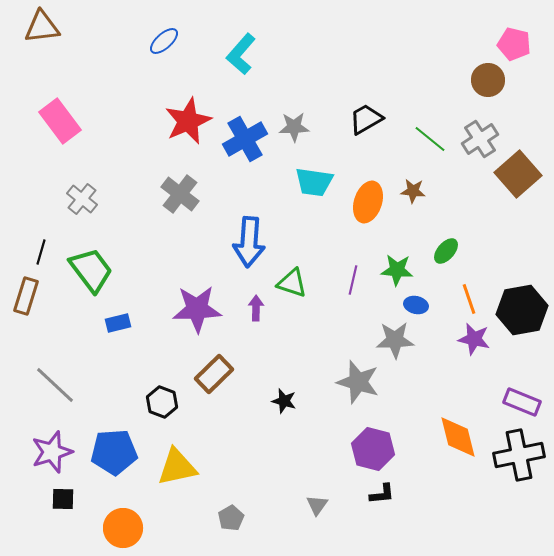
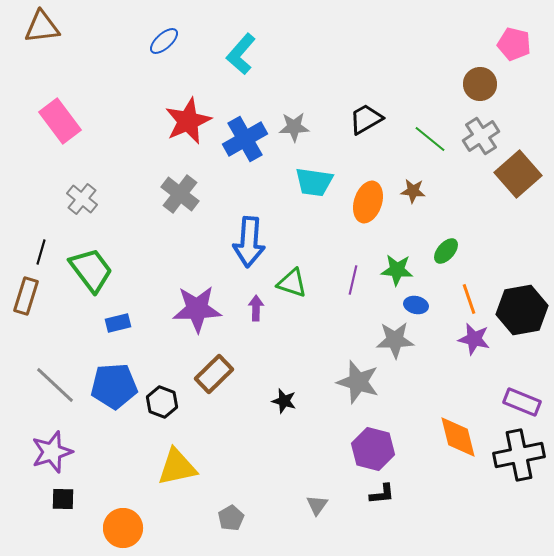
brown circle at (488, 80): moved 8 px left, 4 px down
gray cross at (480, 139): moved 1 px right, 3 px up
blue pentagon at (114, 452): moved 66 px up
